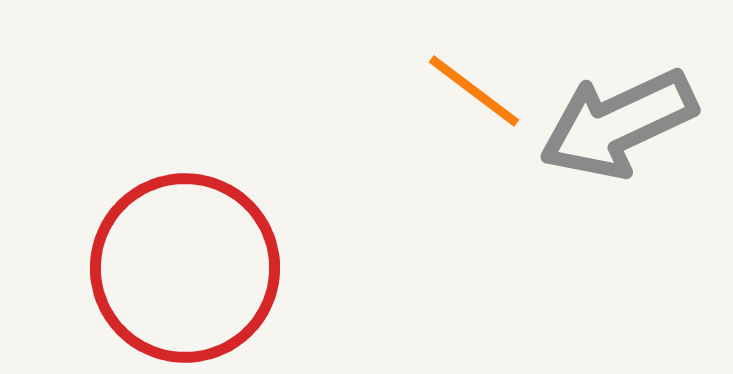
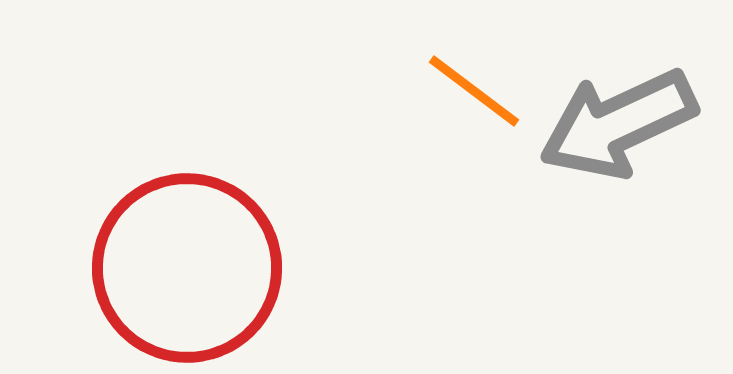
red circle: moved 2 px right
